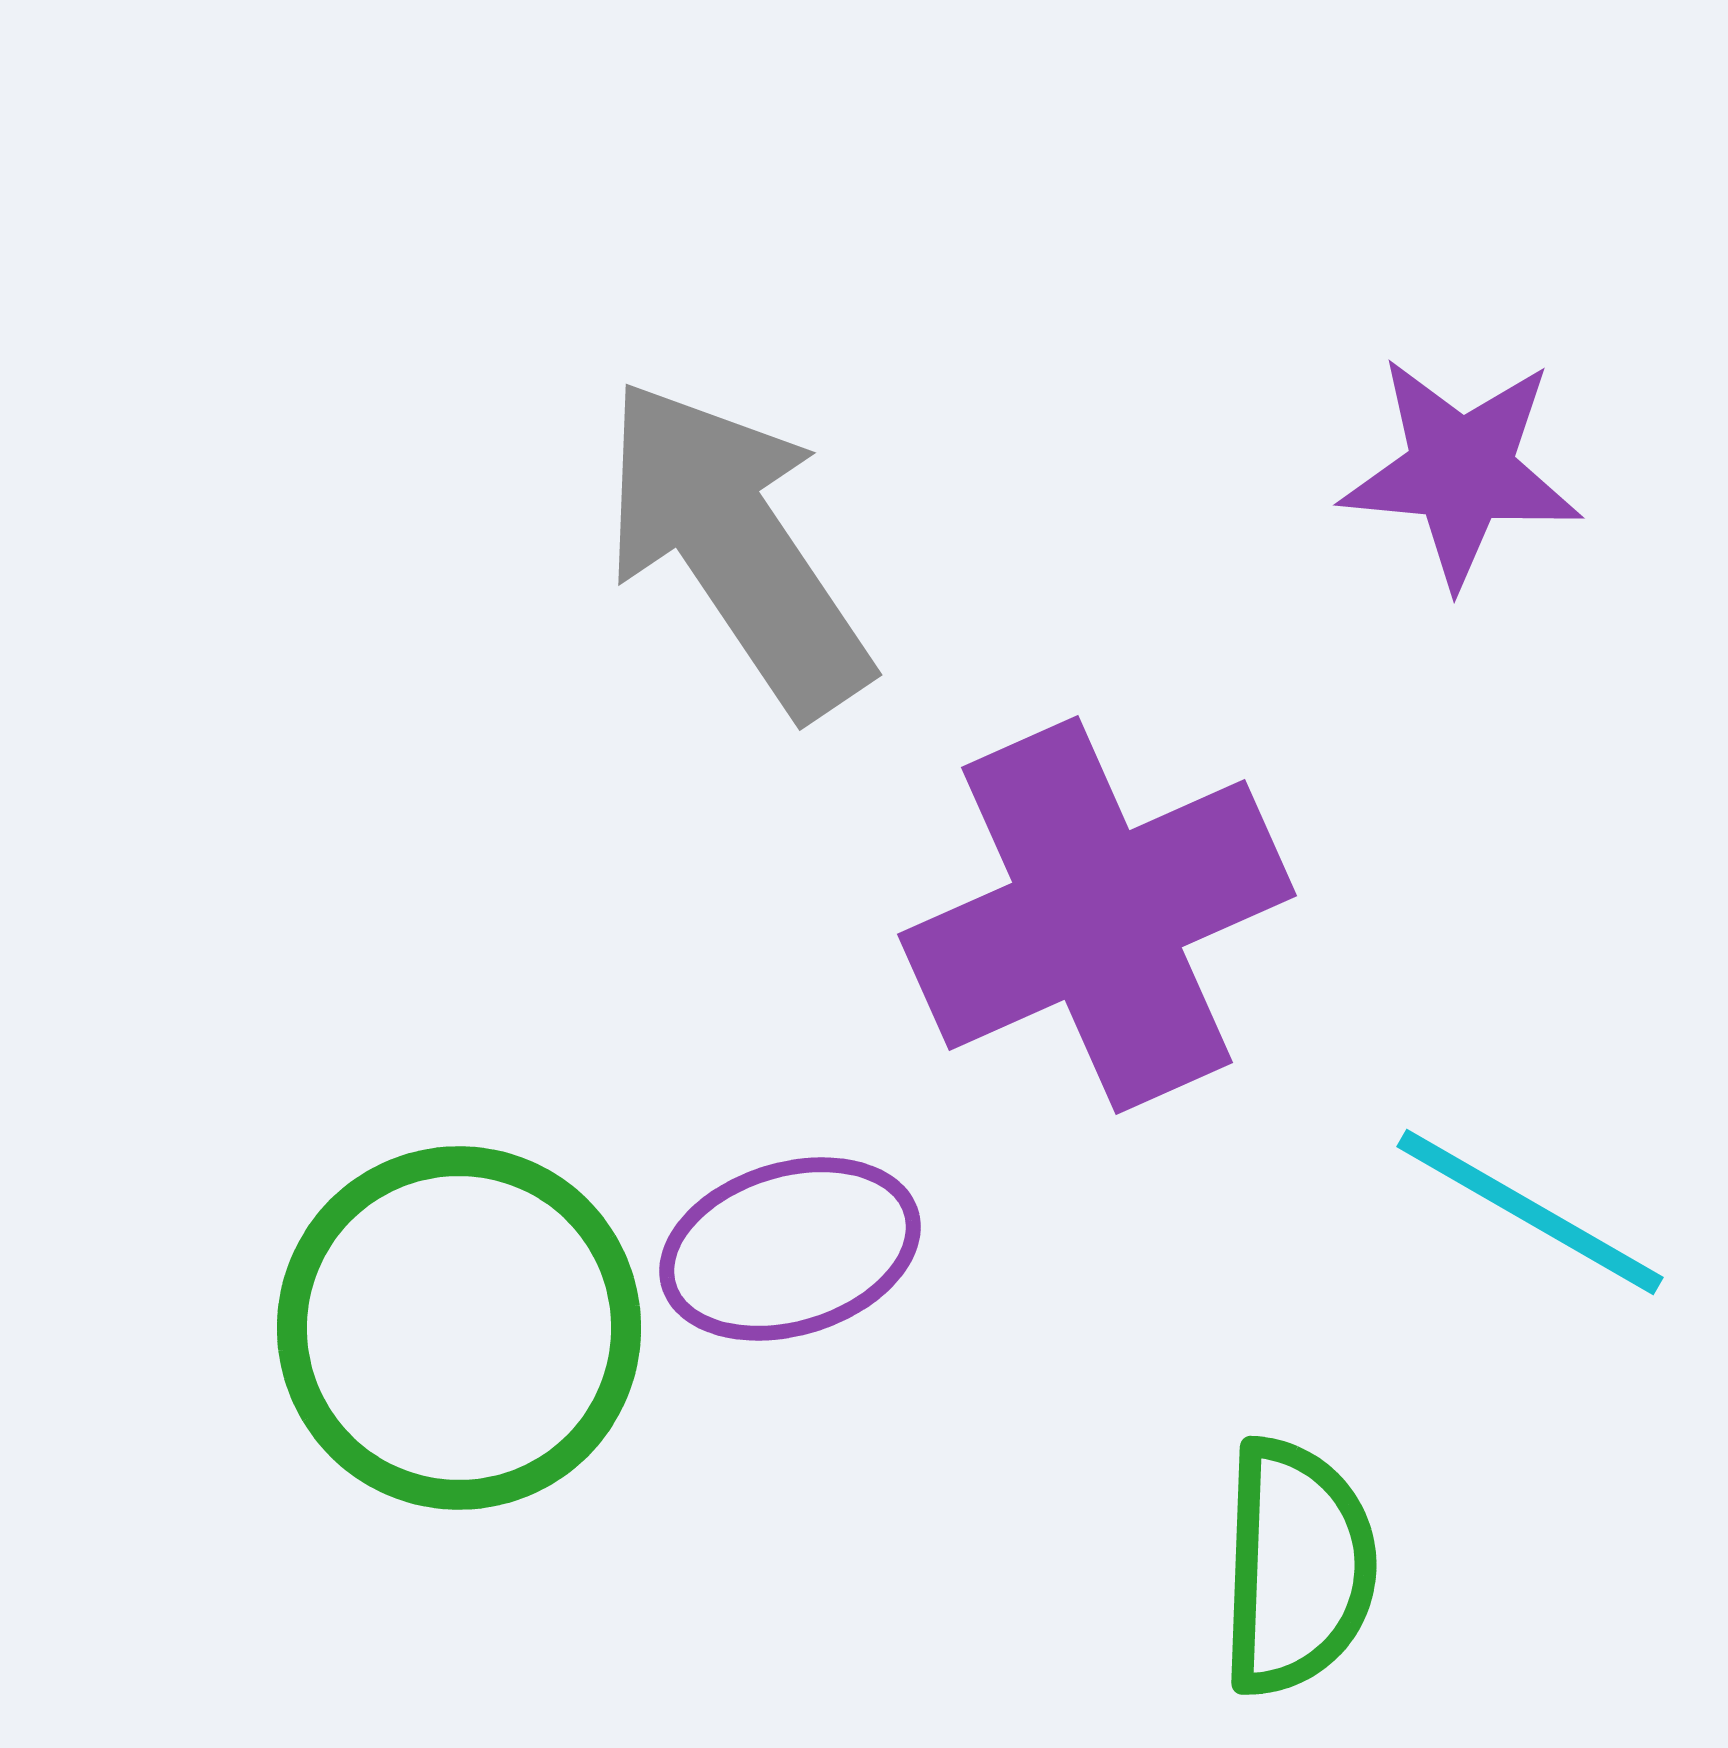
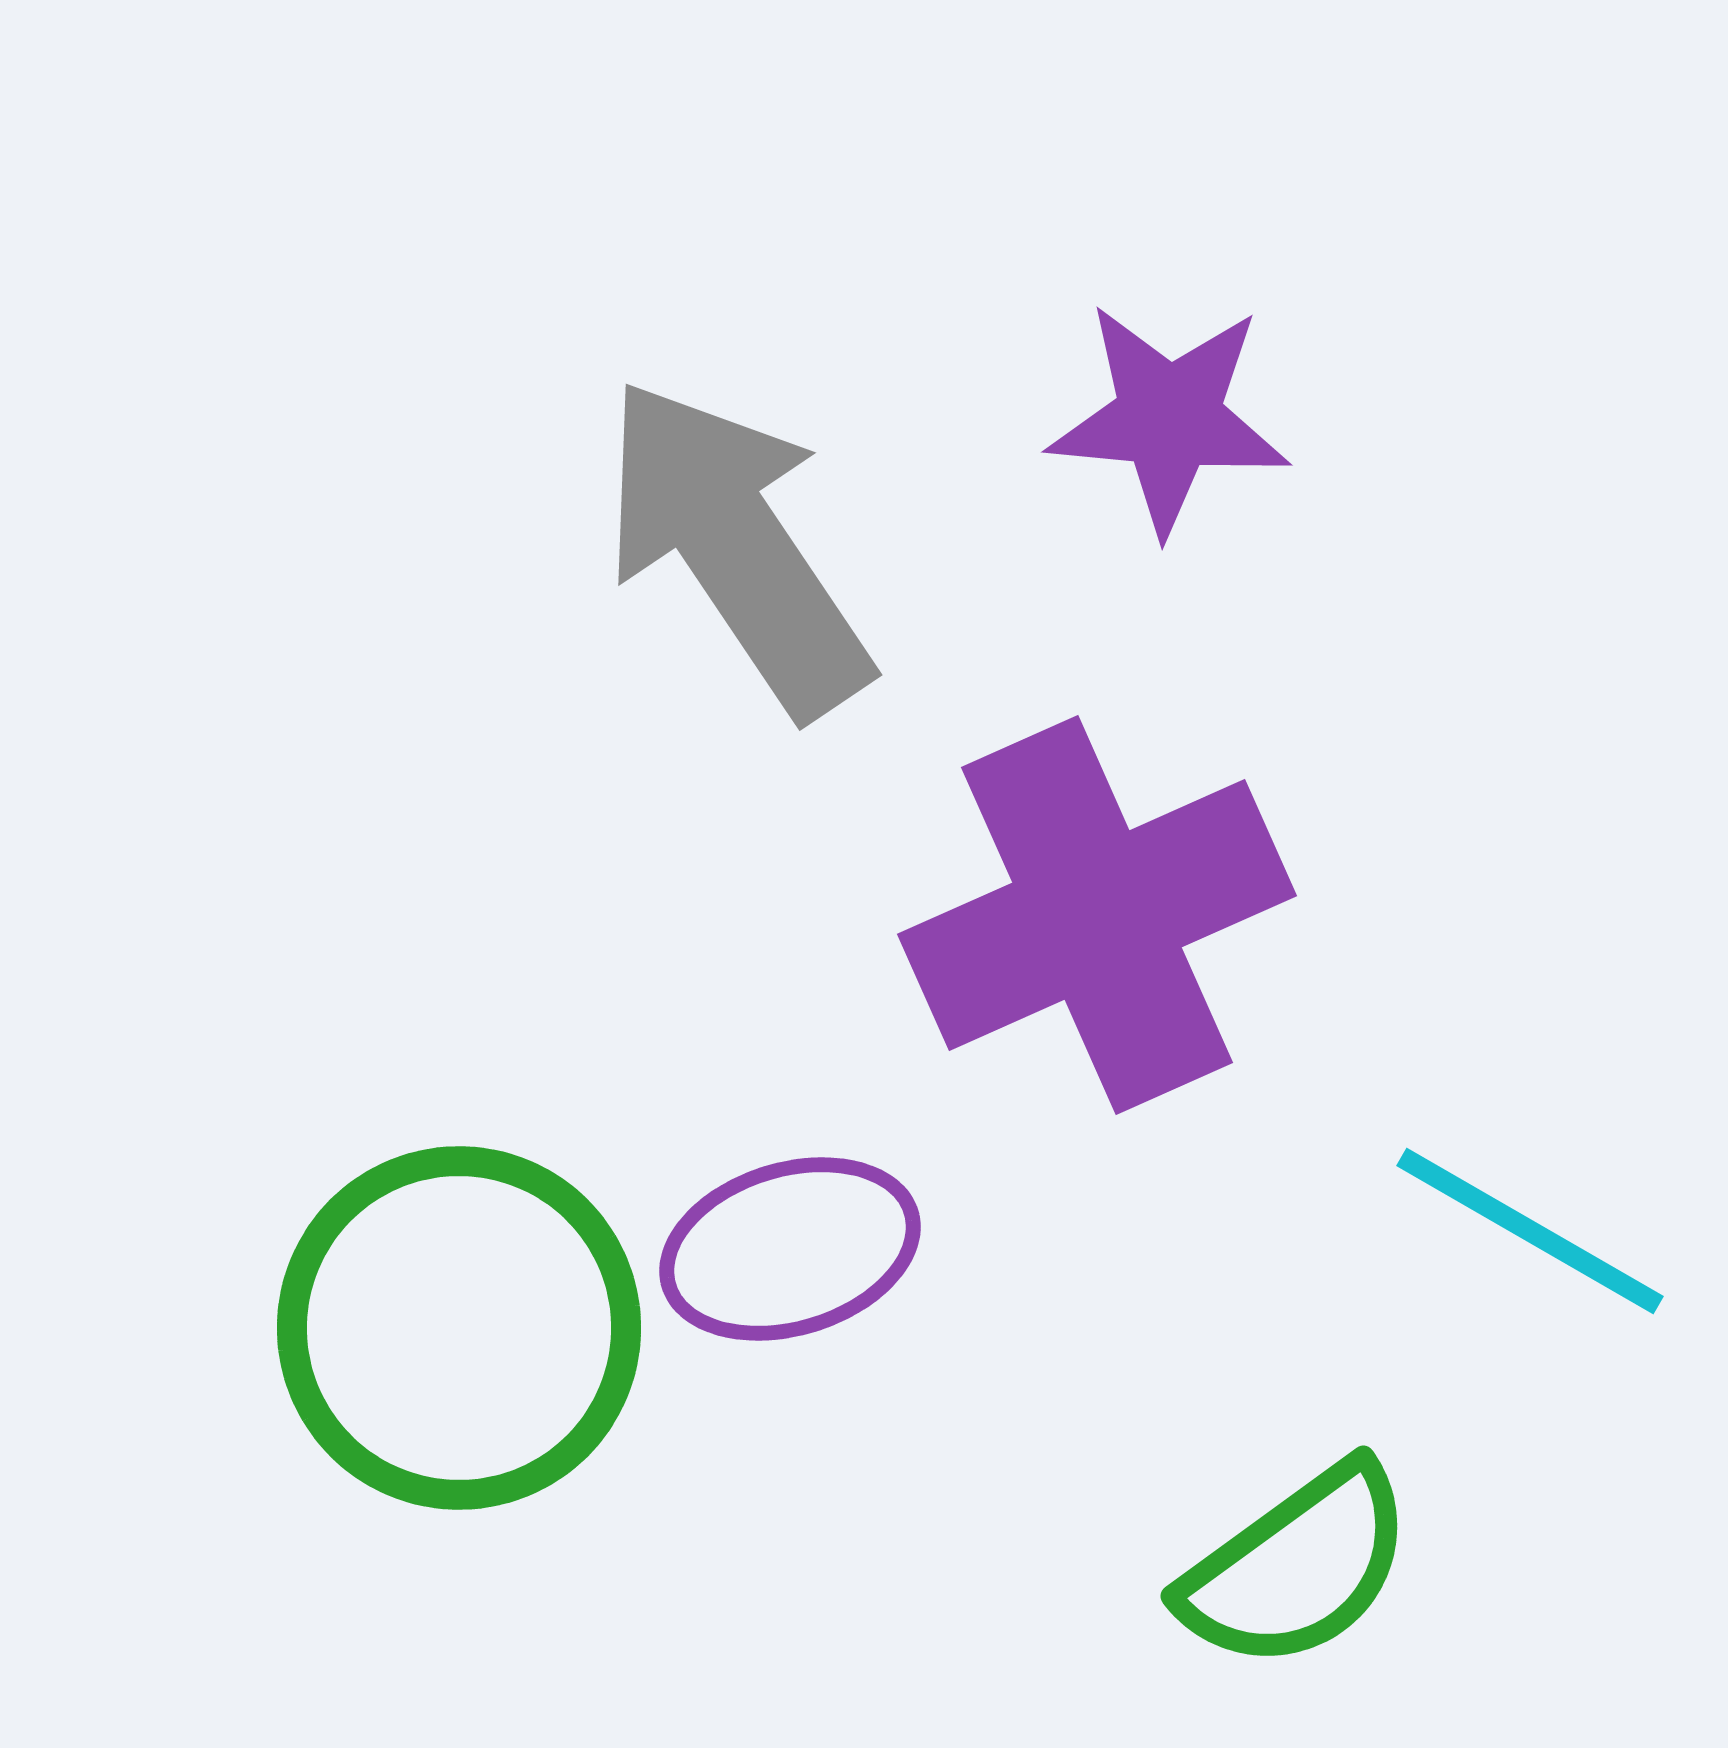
purple star: moved 292 px left, 53 px up
cyan line: moved 19 px down
green semicircle: rotated 52 degrees clockwise
